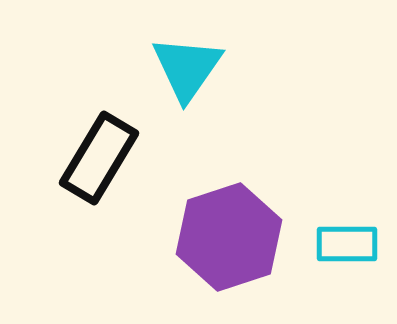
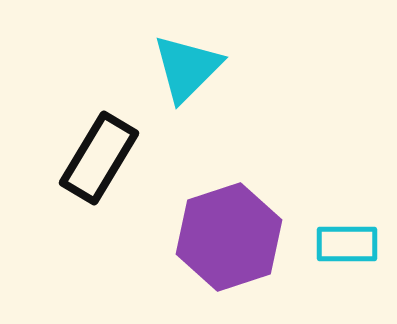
cyan triangle: rotated 10 degrees clockwise
